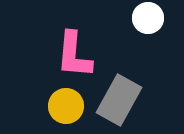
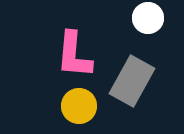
gray rectangle: moved 13 px right, 19 px up
yellow circle: moved 13 px right
